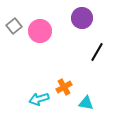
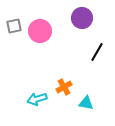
gray square: rotated 28 degrees clockwise
cyan arrow: moved 2 px left
